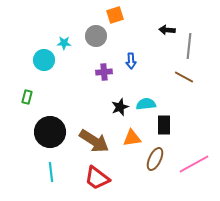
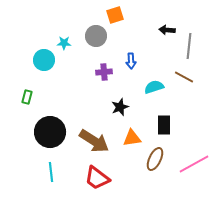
cyan semicircle: moved 8 px right, 17 px up; rotated 12 degrees counterclockwise
